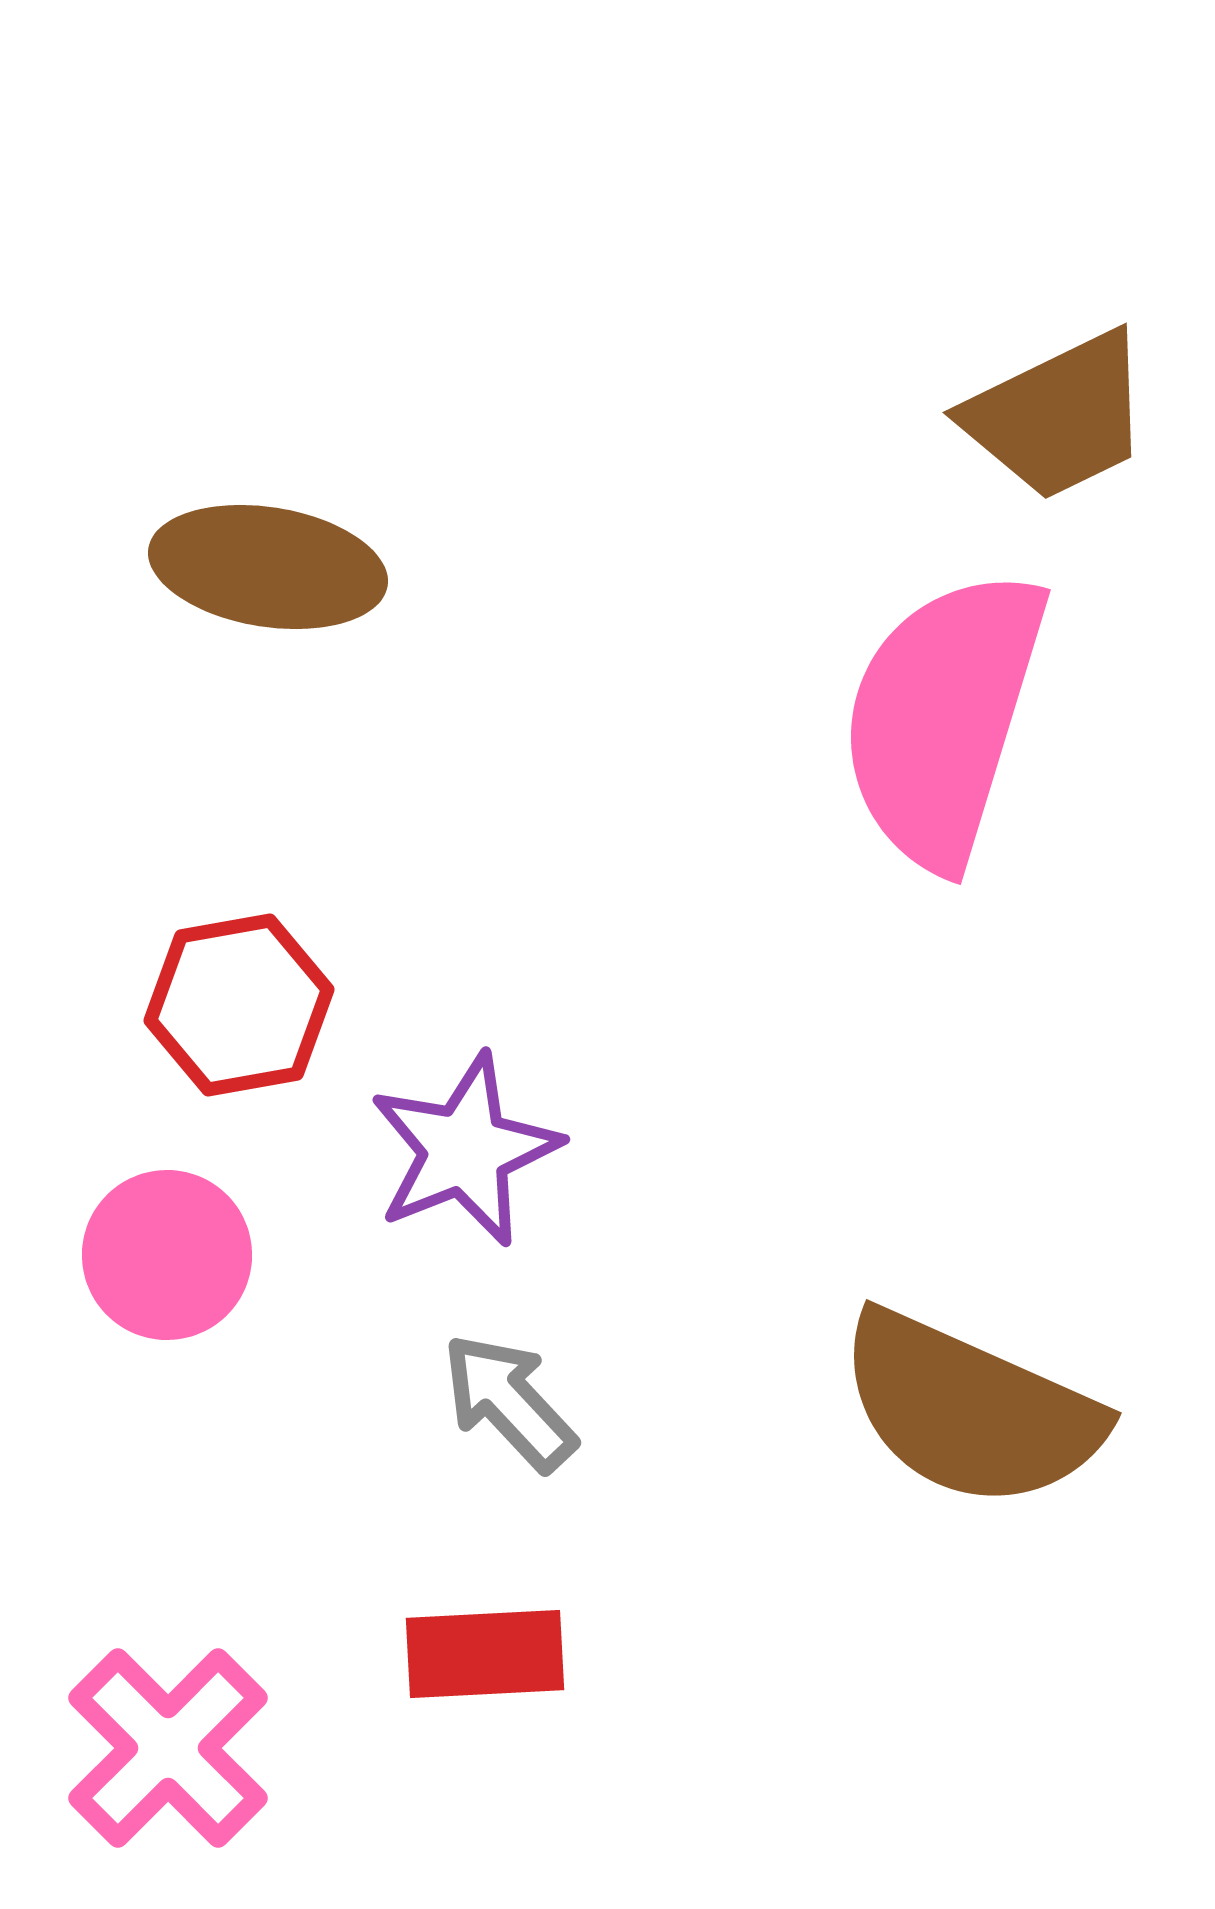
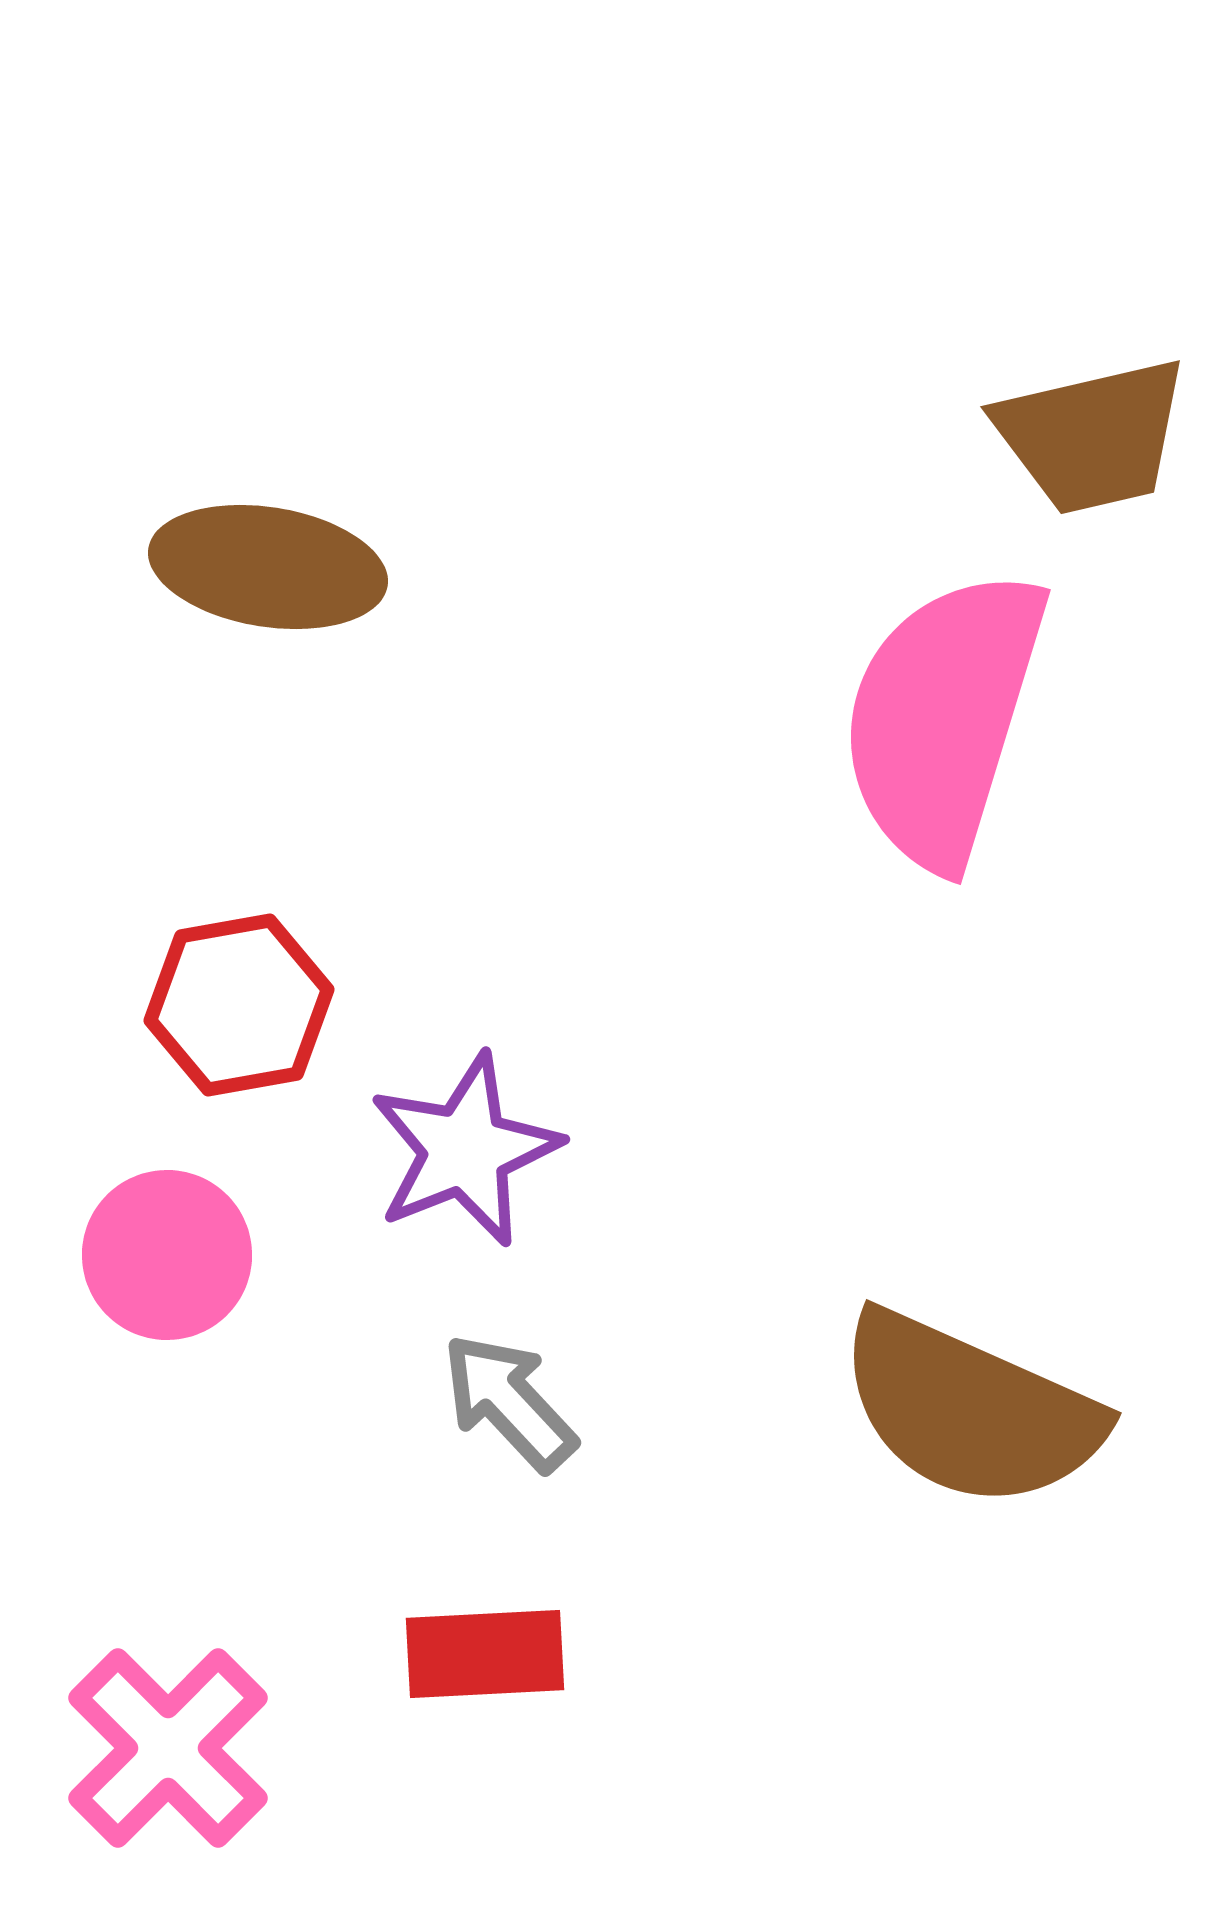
brown trapezoid: moved 34 px right, 20 px down; rotated 13 degrees clockwise
